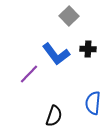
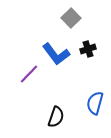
gray square: moved 2 px right, 2 px down
black cross: rotated 21 degrees counterclockwise
blue semicircle: moved 2 px right; rotated 10 degrees clockwise
black semicircle: moved 2 px right, 1 px down
